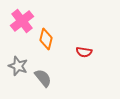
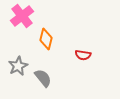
pink cross: moved 5 px up
red semicircle: moved 1 px left, 3 px down
gray star: rotated 24 degrees clockwise
